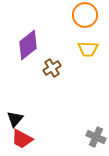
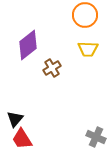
red trapezoid: rotated 30 degrees clockwise
